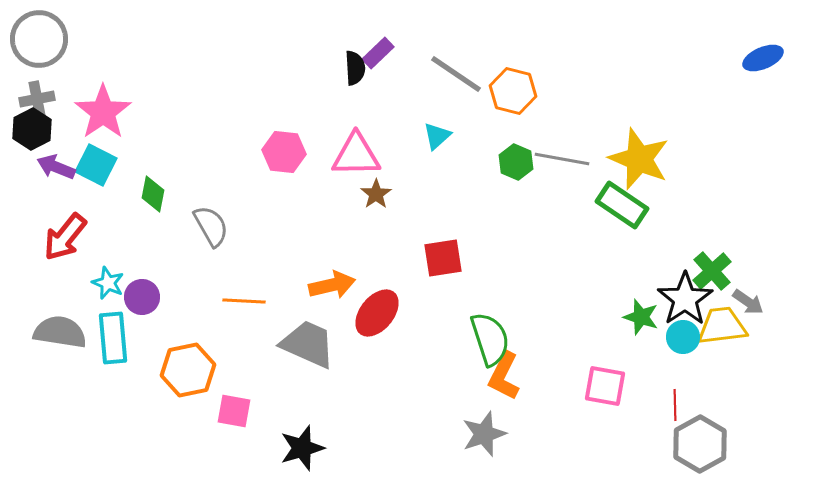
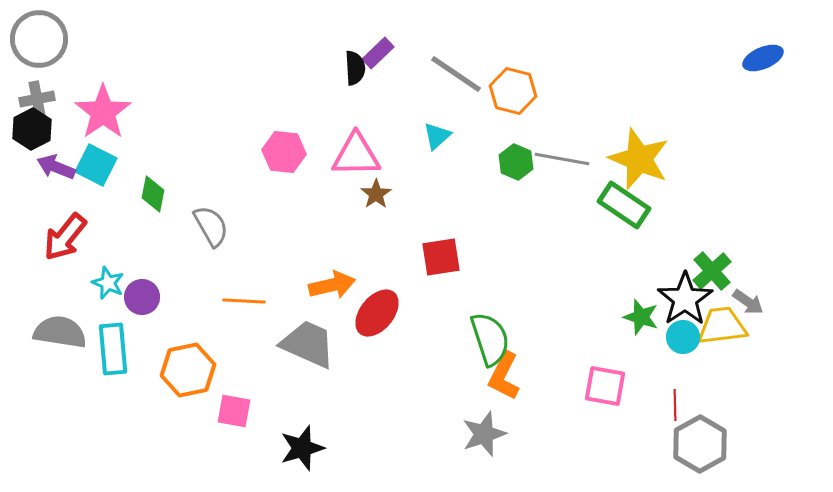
green rectangle at (622, 205): moved 2 px right
red square at (443, 258): moved 2 px left, 1 px up
cyan rectangle at (113, 338): moved 11 px down
